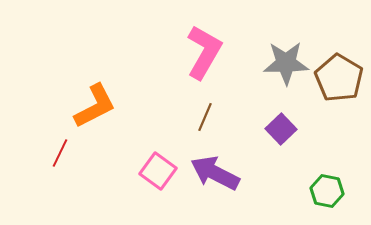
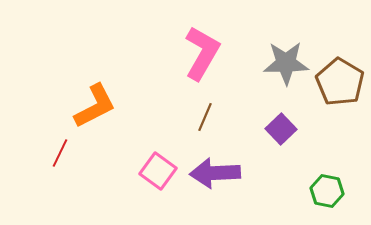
pink L-shape: moved 2 px left, 1 px down
brown pentagon: moved 1 px right, 4 px down
purple arrow: rotated 30 degrees counterclockwise
